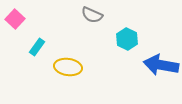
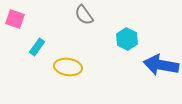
gray semicircle: moved 8 px left; rotated 30 degrees clockwise
pink square: rotated 24 degrees counterclockwise
